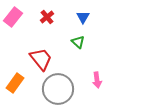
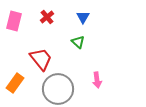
pink rectangle: moved 1 px right, 4 px down; rotated 24 degrees counterclockwise
